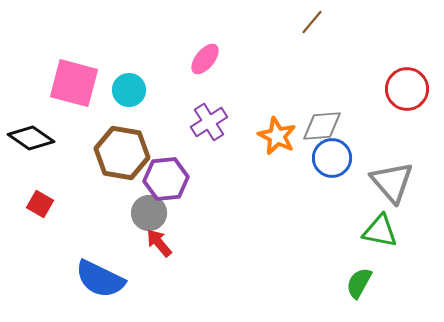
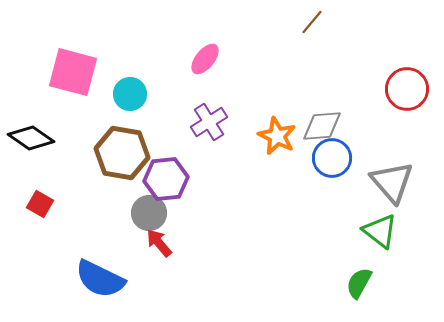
pink square: moved 1 px left, 11 px up
cyan circle: moved 1 px right, 4 px down
green triangle: rotated 27 degrees clockwise
